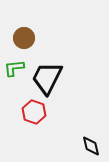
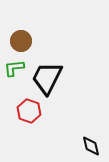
brown circle: moved 3 px left, 3 px down
red hexagon: moved 5 px left, 1 px up
